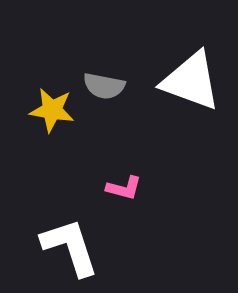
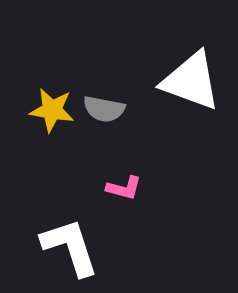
gray semicircle: moved 23 px down
